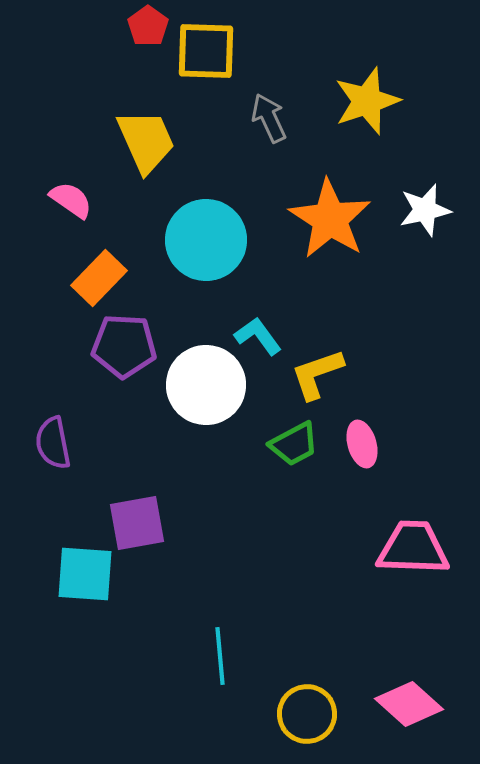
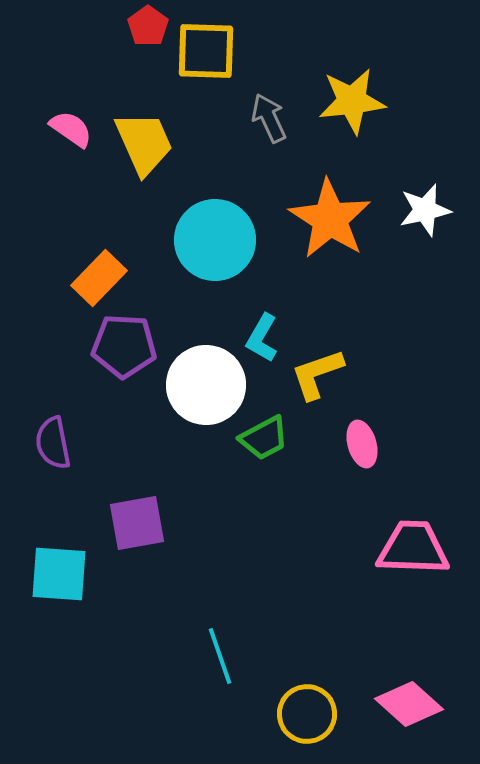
yellow star: moved 15 px left; rotated 12 degrees clockwise
yellow trapezoid: moved 2 px left, 2 px down
pink semicircle: moved 71 px up
cyan circle: moved 9 px right
cyan L-shape: moved 4 px right, 2 px down; rotated 114 degrees counterclockwise
green trapezoid: moved 30 px left, 6 px up
cyan square: moved 26 px left
cyan line: rotated 14 degrees counterclockwise
